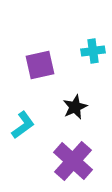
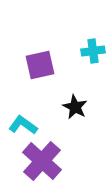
black star: rotated 20 degrees counterclockwise
cyan L-shape: rotated 108 degrees counterclockwise
purple cross: moved 31 px left
